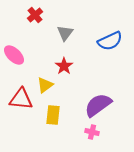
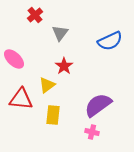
gray triangle: moved 5 px left
pink ellipse: moved 4 px down
yellow triangle: moved 2 px right
